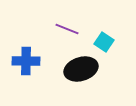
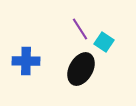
purple line: moved 13 px right; rotated 35 degrees clockwise
black ellipse: rotated 44 degrees counterclockwise
